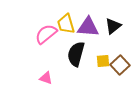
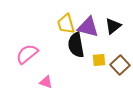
purple triangle: rotated 10 degrees clockwise
pink semicircle: moved 19 px left, 20 px down
black semicircle: moved 9 px up; rotated 25 degrees counterclockwise
yellow square: moved 4 px left, 1 px up
pink triangle: moved 4 px down
